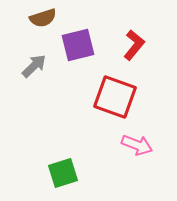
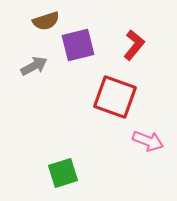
brown semicircle: moved 3 px right, 3 px down
gray arrow: rotated 16 degrees clockwise
pink arrow: moved 11 px right, 4 px up
